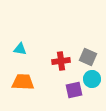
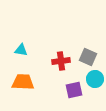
cyan triangle: moved 1 px right, 1 px down
cyan circle: moved 3 px right
